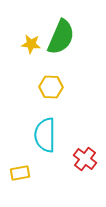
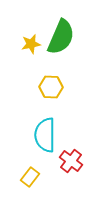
yellow star: rotated 18 degrees counterclockwise
red cross: moved 14 px left, 2 px down
yellow rectangle: moved 10 px right, 4 px down; rotated 42 degrees counterclockwise
